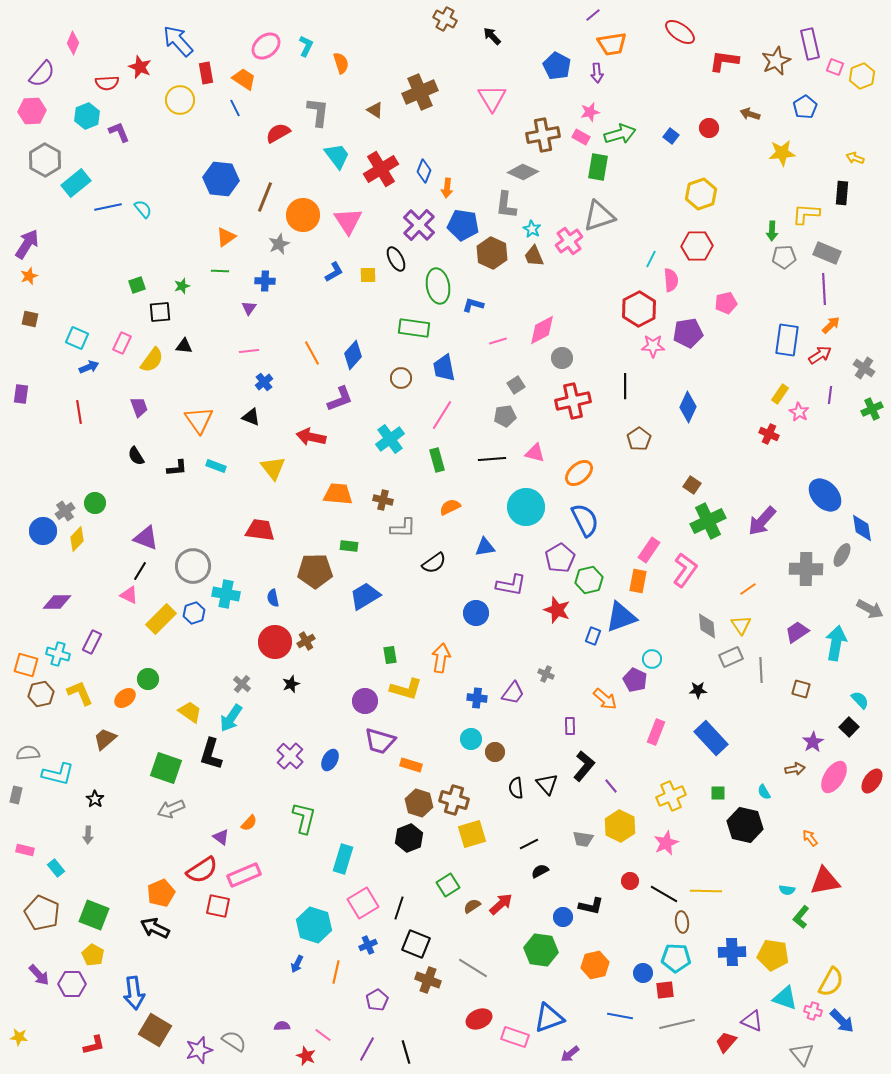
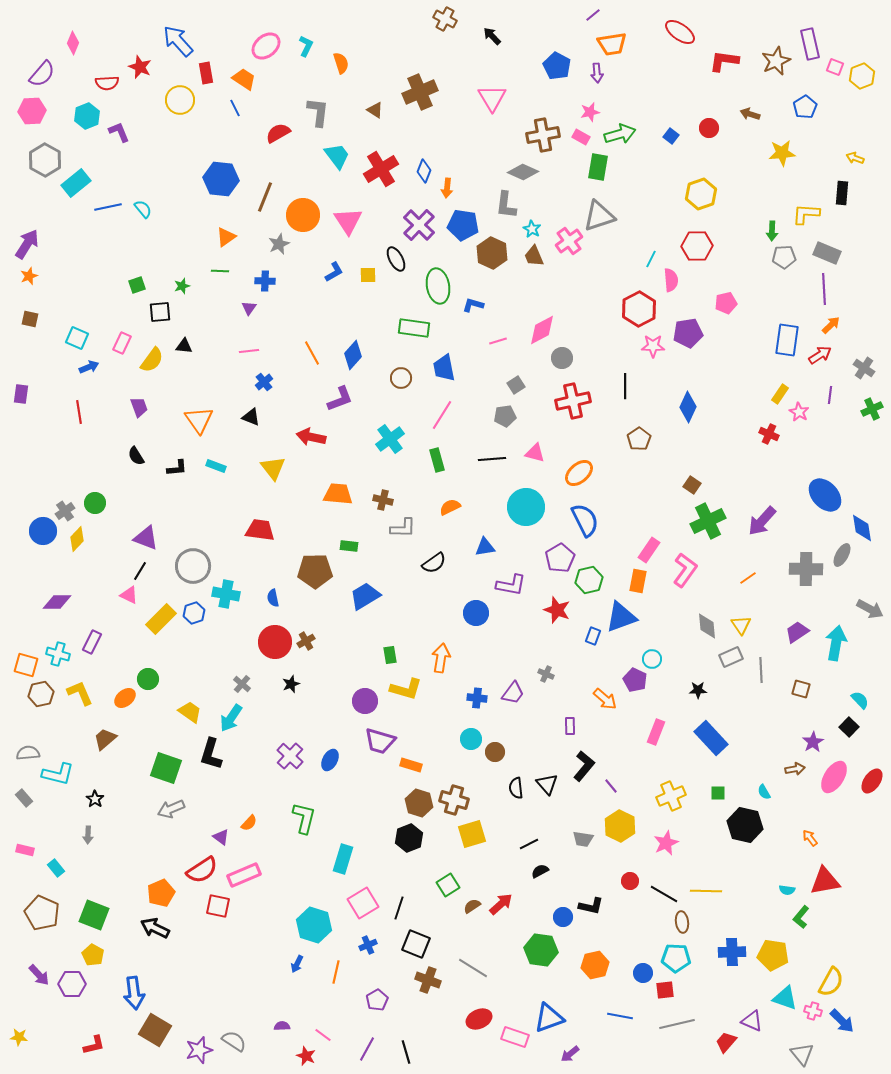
orange line at (748, 589): moved 11 px up
gray rectangle at (16, 795): moved 8 px right, 3 px down; rotated 54 degrees counterclockwise
